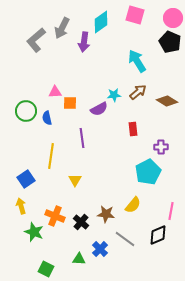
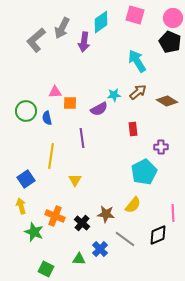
cyan pentagon: moved 4 px left
pink line: moved 2 px right, 2 px down; rotated 12 degrees counterclockwise
black cross: moved 1 px right, 1 px down
